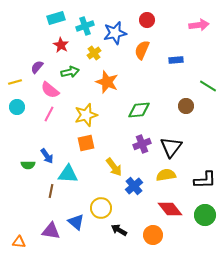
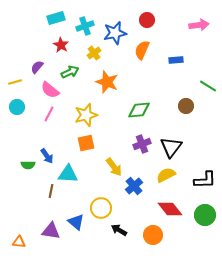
green arrow: rotated 12 degrees counterclockwise
yellow semicircle: rotated 18 degrees counterclockwise
